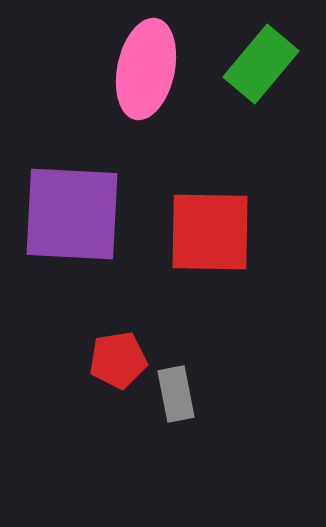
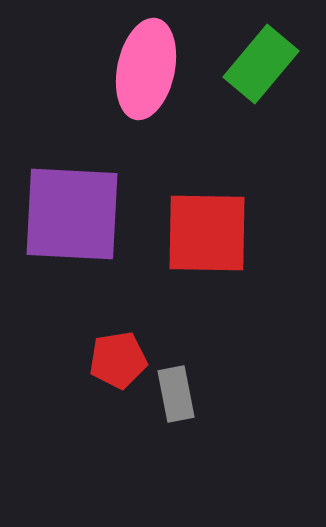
red square: moved 3 px left, 1 px down
